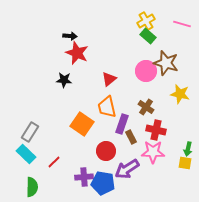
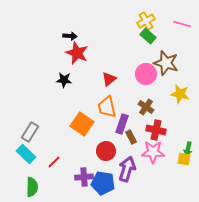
pink circle: moved 3 px down
yellow square: moved 1 px left, 4 px up
purple arrow: rotated 140 degrees clockwise
